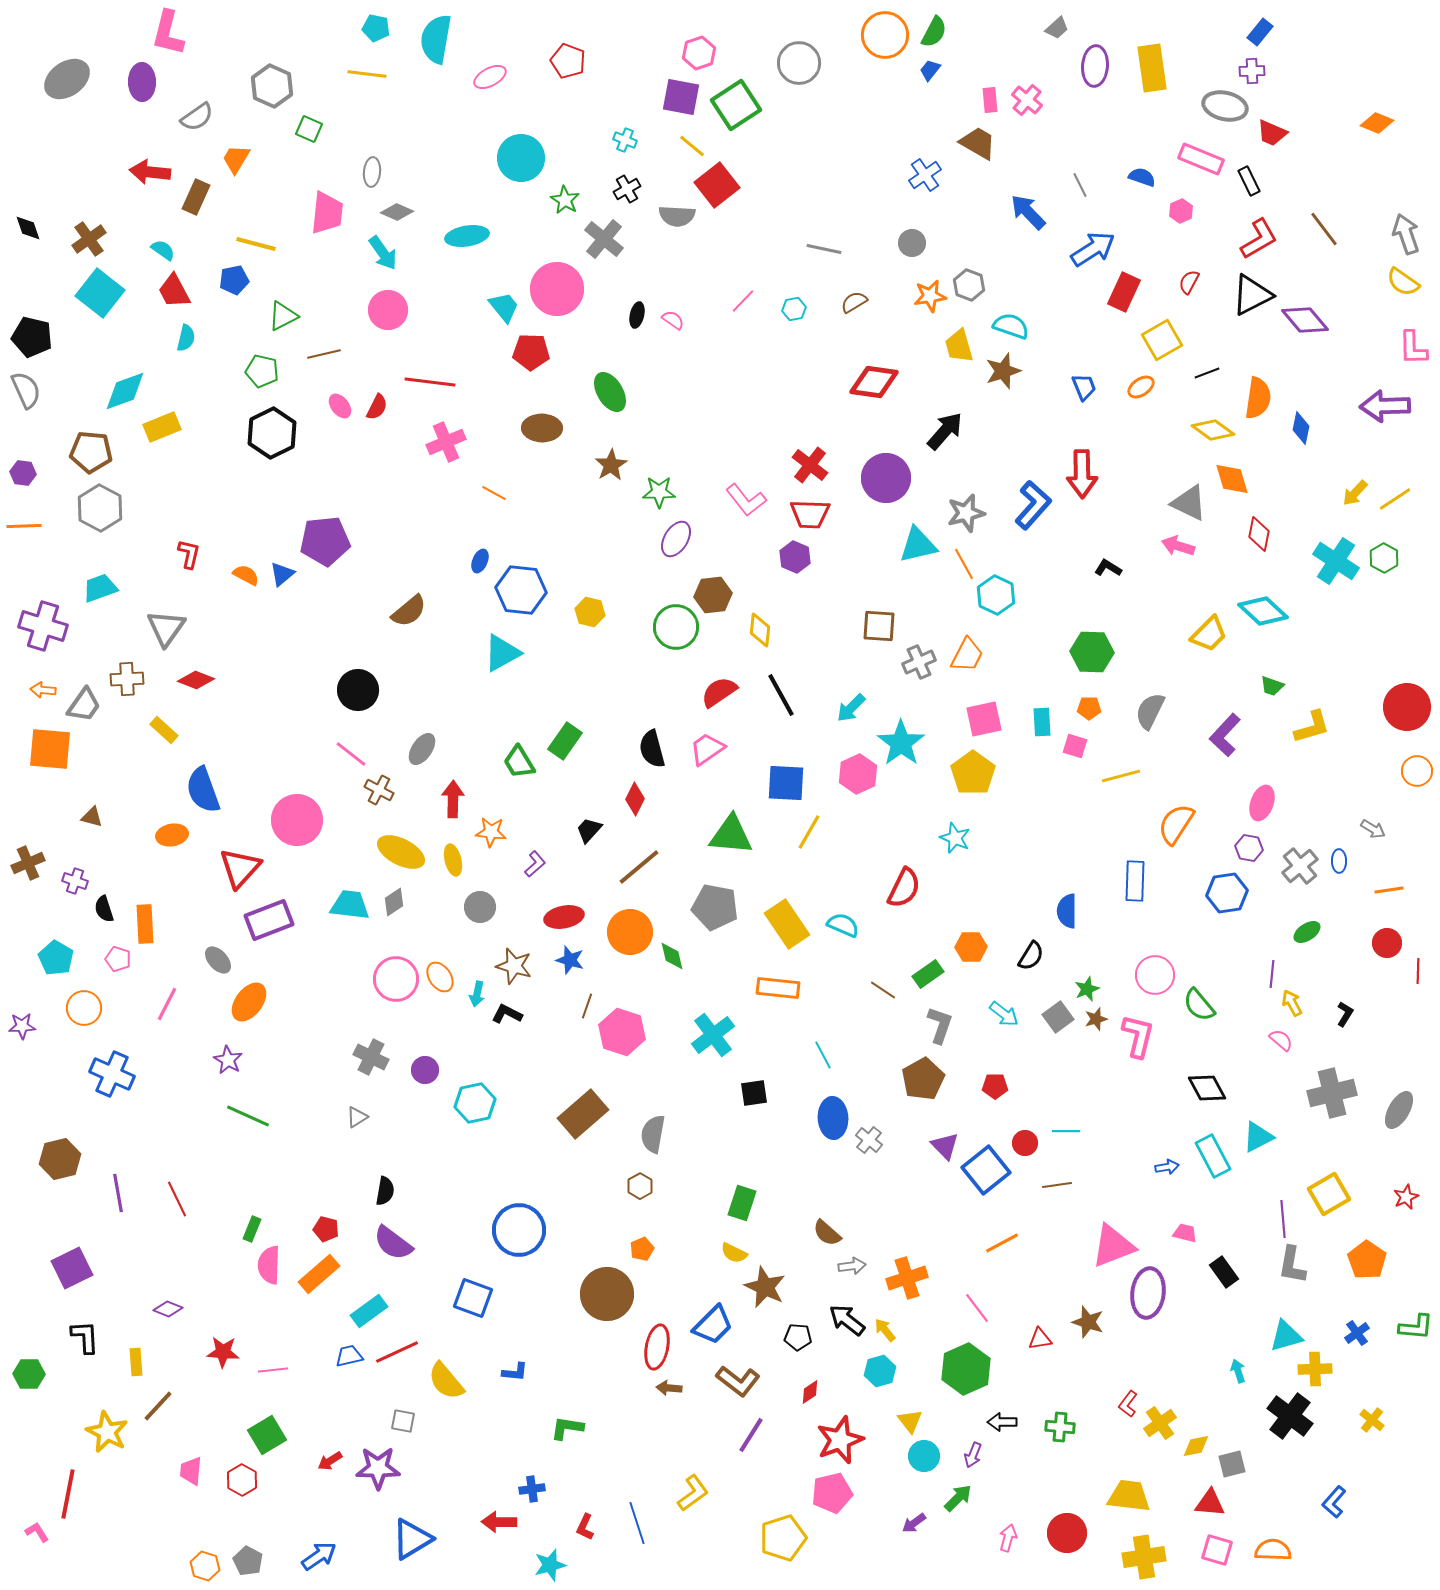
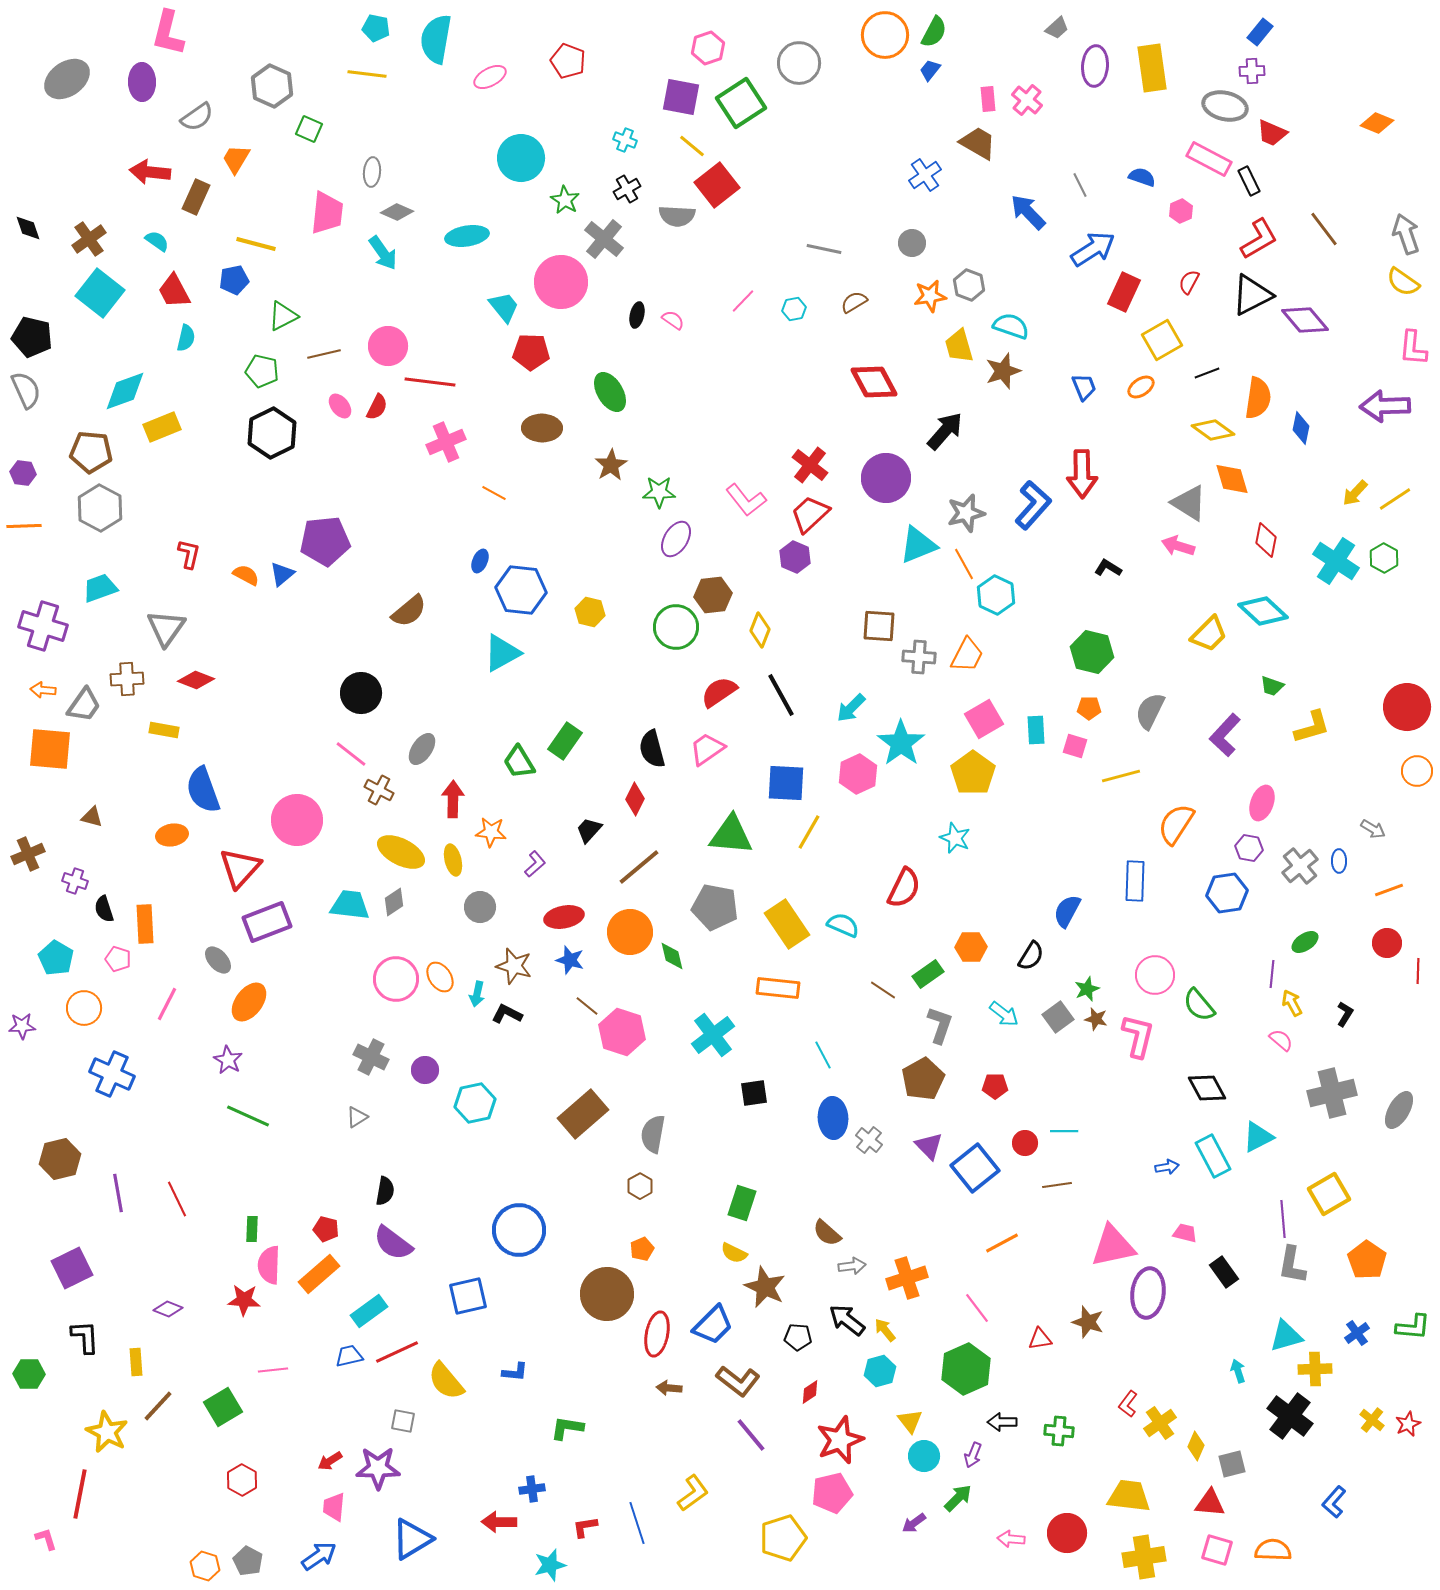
pink hexagon at (699, 53): moved 9 px right, 5 px up
pink rectangle at (990, 100): moved 2 px left, 1 px up
green square at (736, 105): moved 5 px right, 2 px up
pink rectangle at (1201, 159): moved 8 px right; rotated 6 degrees clockwise
cyan semicircle at (163, 250): moved 6 px left, 9 px up
pink circle at (557, 289): moved 4 px right, 7 px up
pink circle at (388, 310): moved 36 px down
pink L-shape at (1413, 348): rotated 6 degrees clockwise
red diamond at (874, 382): rotated 54 degrees clockwise
gray triangle at (1189, 503): rotated 6 degrees clockwise
red trapezoid at (810, 514): rotated 135 degrees clockwise
red diamond at (1259, 534): moved 7 px right, 6 px down
cyan triangle at (918, 545): rotated 9 degrees counterclockwise
yellow diamond at (760, 630): rotated 16 degrees clockwise
green hexagon at (1092, 652): rotated 12 degrees clockwise
gray cross at (919, 662): moved 5 px up; rotated 28 degrees clockwise
black circle at (358, 690): moved 3 px right, 3 px down
pink square at (984, 719): rotated 18 degrees counterclockwise
cyan rectangle at (1042, 722): moved 6 px left, 8 px down
yellow rectangle at (164, 730): rotated 32 degrees counterclockwise
brown cross at (28, 863): moved 9 px up
orange line at (1389, 890): rotated 12 degrees counterclockwise
blue semicircle at (1067, 911): rotated 28 degrees clockwise
purple rectangle at (269, 920): moved 2 px left, 2 px down
green ellipse at (1307, 932): moved 2 px left, 10 px down
brown line at (587, 1006): rotated 70 degrees counterclockwise
brown star at (1096, 1019): rotated 30 degrees clockwise
cyan line at (1066, 1131): moved 2 px left
purple triangle at (945, 1146): moved 16 px left
blue square at (986, 1170): moved 11 px left, 2 px up
red star at (1406, 1197): moved 2 px right, 227 px down
green rectangle at (252, 1229): rotated 20 degrees counterclockwise
pink triangle at (1113, 1246): rotated 9 degrees clockwise
blue square at (473, 1298): moved 5 px left, 2 px up; rotated 33 degrees counterclockwise
green L-shape at (1416, 1327): moved 3 px left
red ellipse at (657, 1347): moved 13 px up
red star at (223, 1352): moved 21 px right, 52 px up
green cross at (1060, 1427): moved 1 px left, 4 px down
green square at (267, 1435): moved 44 px left, 28 px up
purple line at (751, 1435): rotated 72 degrees counterclockwise
yellow diamond at (1196, 1446): rotated 56 degrees counterclockwise
pink trapezoid at (191, 1471): moved 143 px right, 36 px down
red line at (68, 1494): moved 12 px right
red L-shape at (585, 1527): rotated 56 degrees clockwise
pink L-shape at (37, 1532): moved 9 px right, 7 px down; rotated 15 degrees clockwise
pink arrow at (1008, 1538): moved 3 px right, 1 px down; rotated 100 degrees counterclockwise
